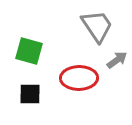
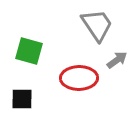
gray trapezoid: moved 1 px up
black square: moved 8 px left, 5 px down
